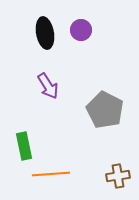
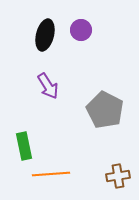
black ellipse: moved 2 px down; rotated 24 degrees clockwise
